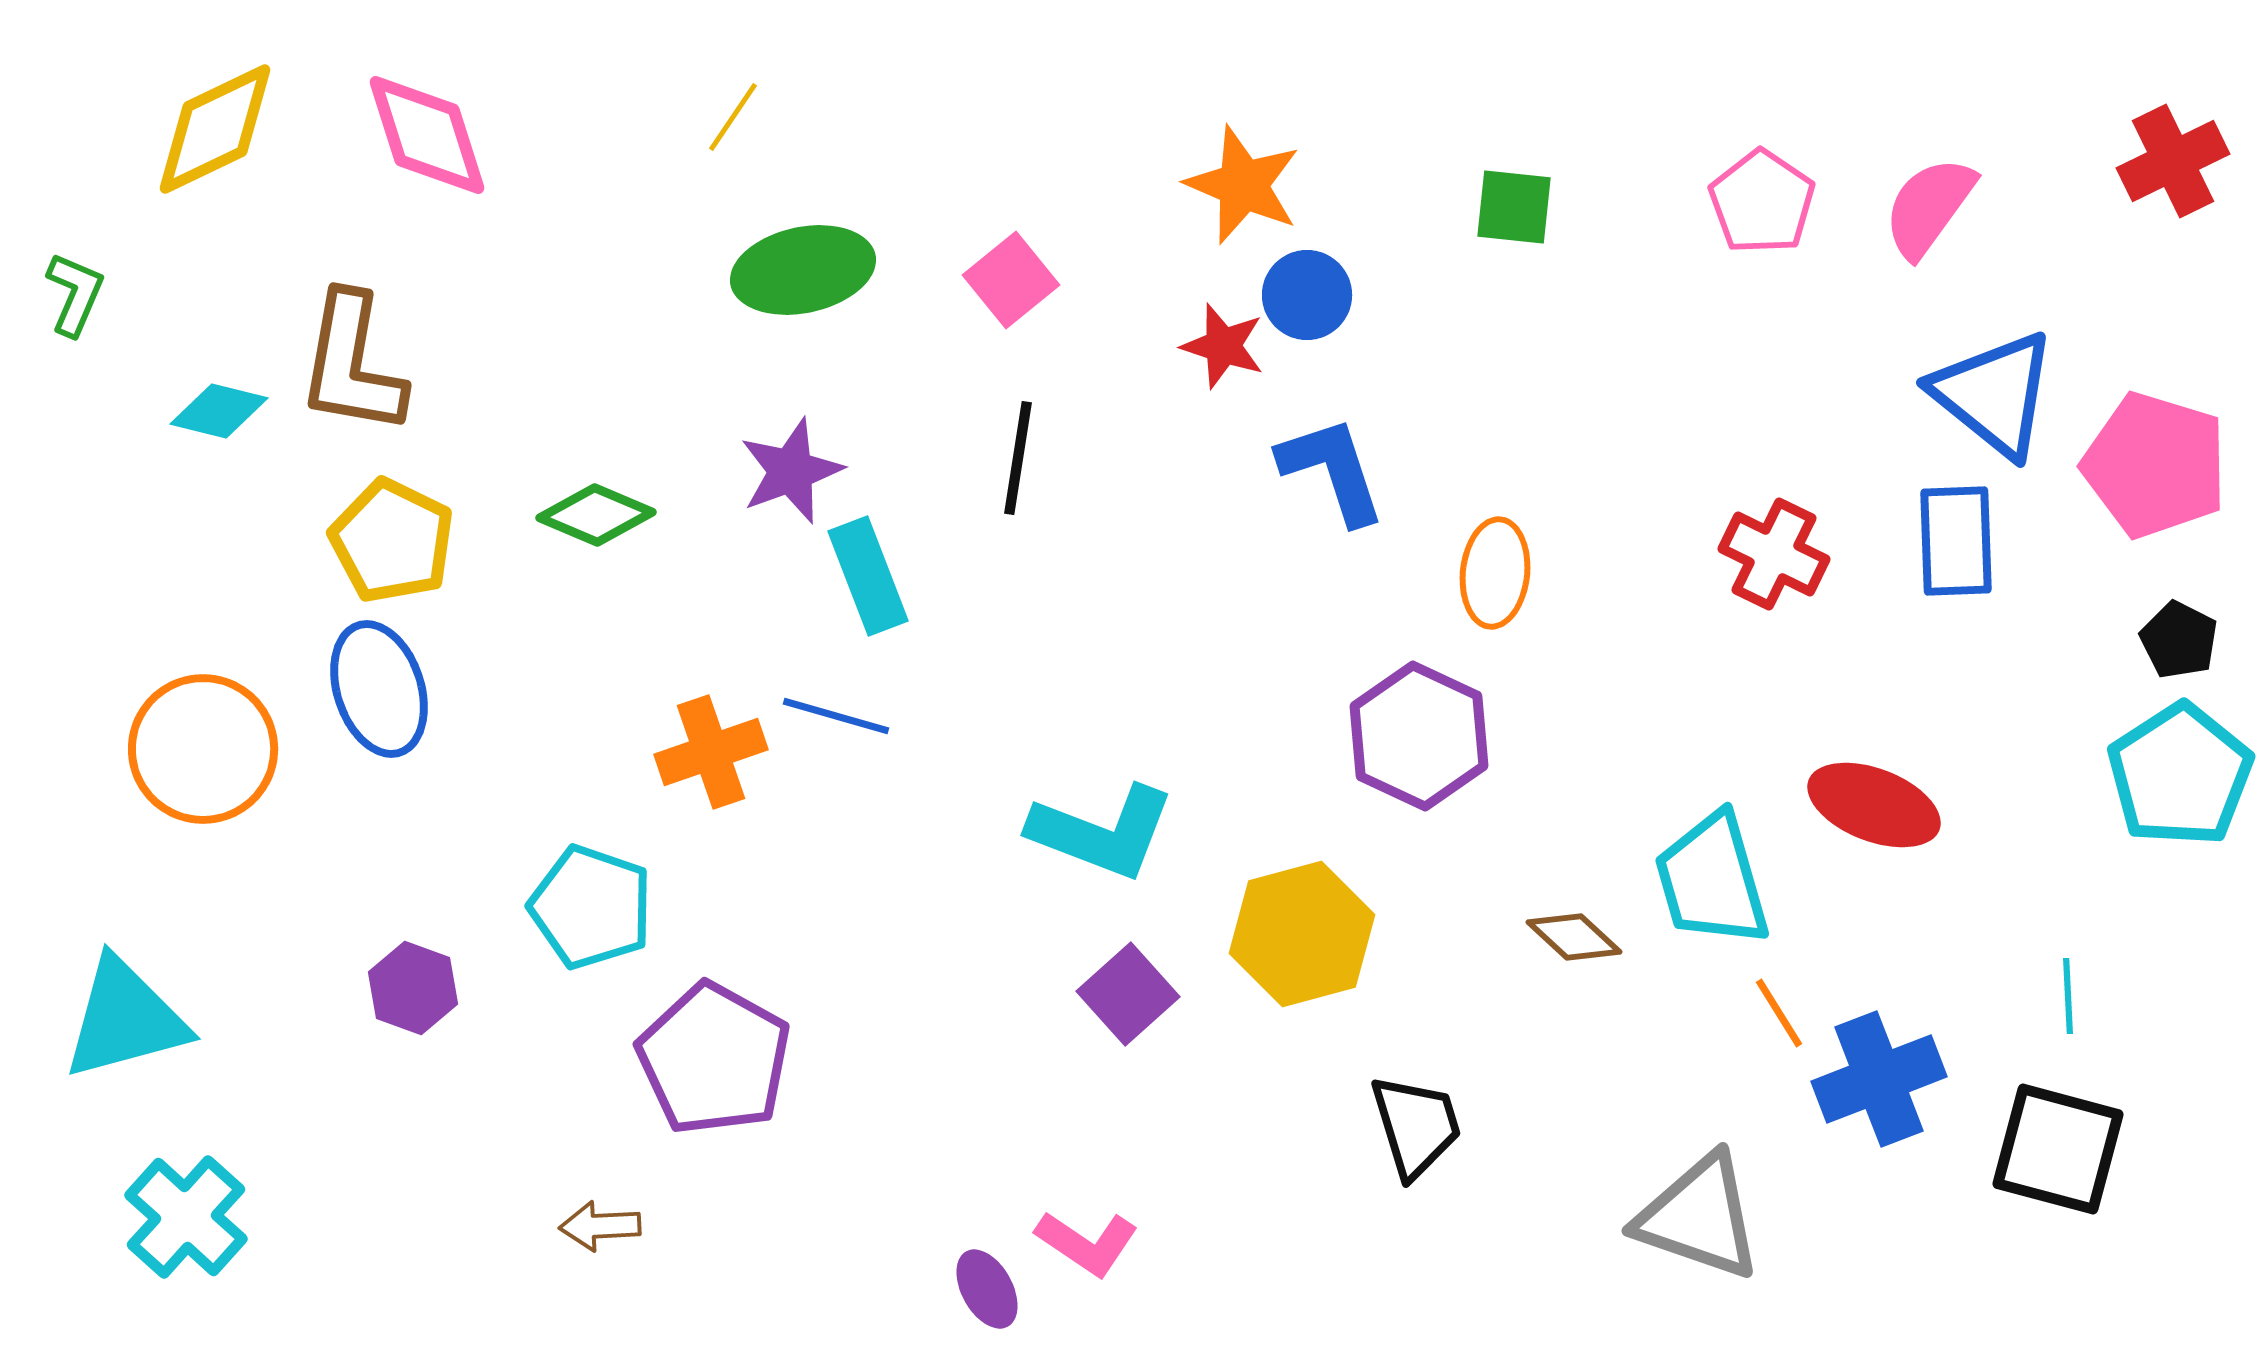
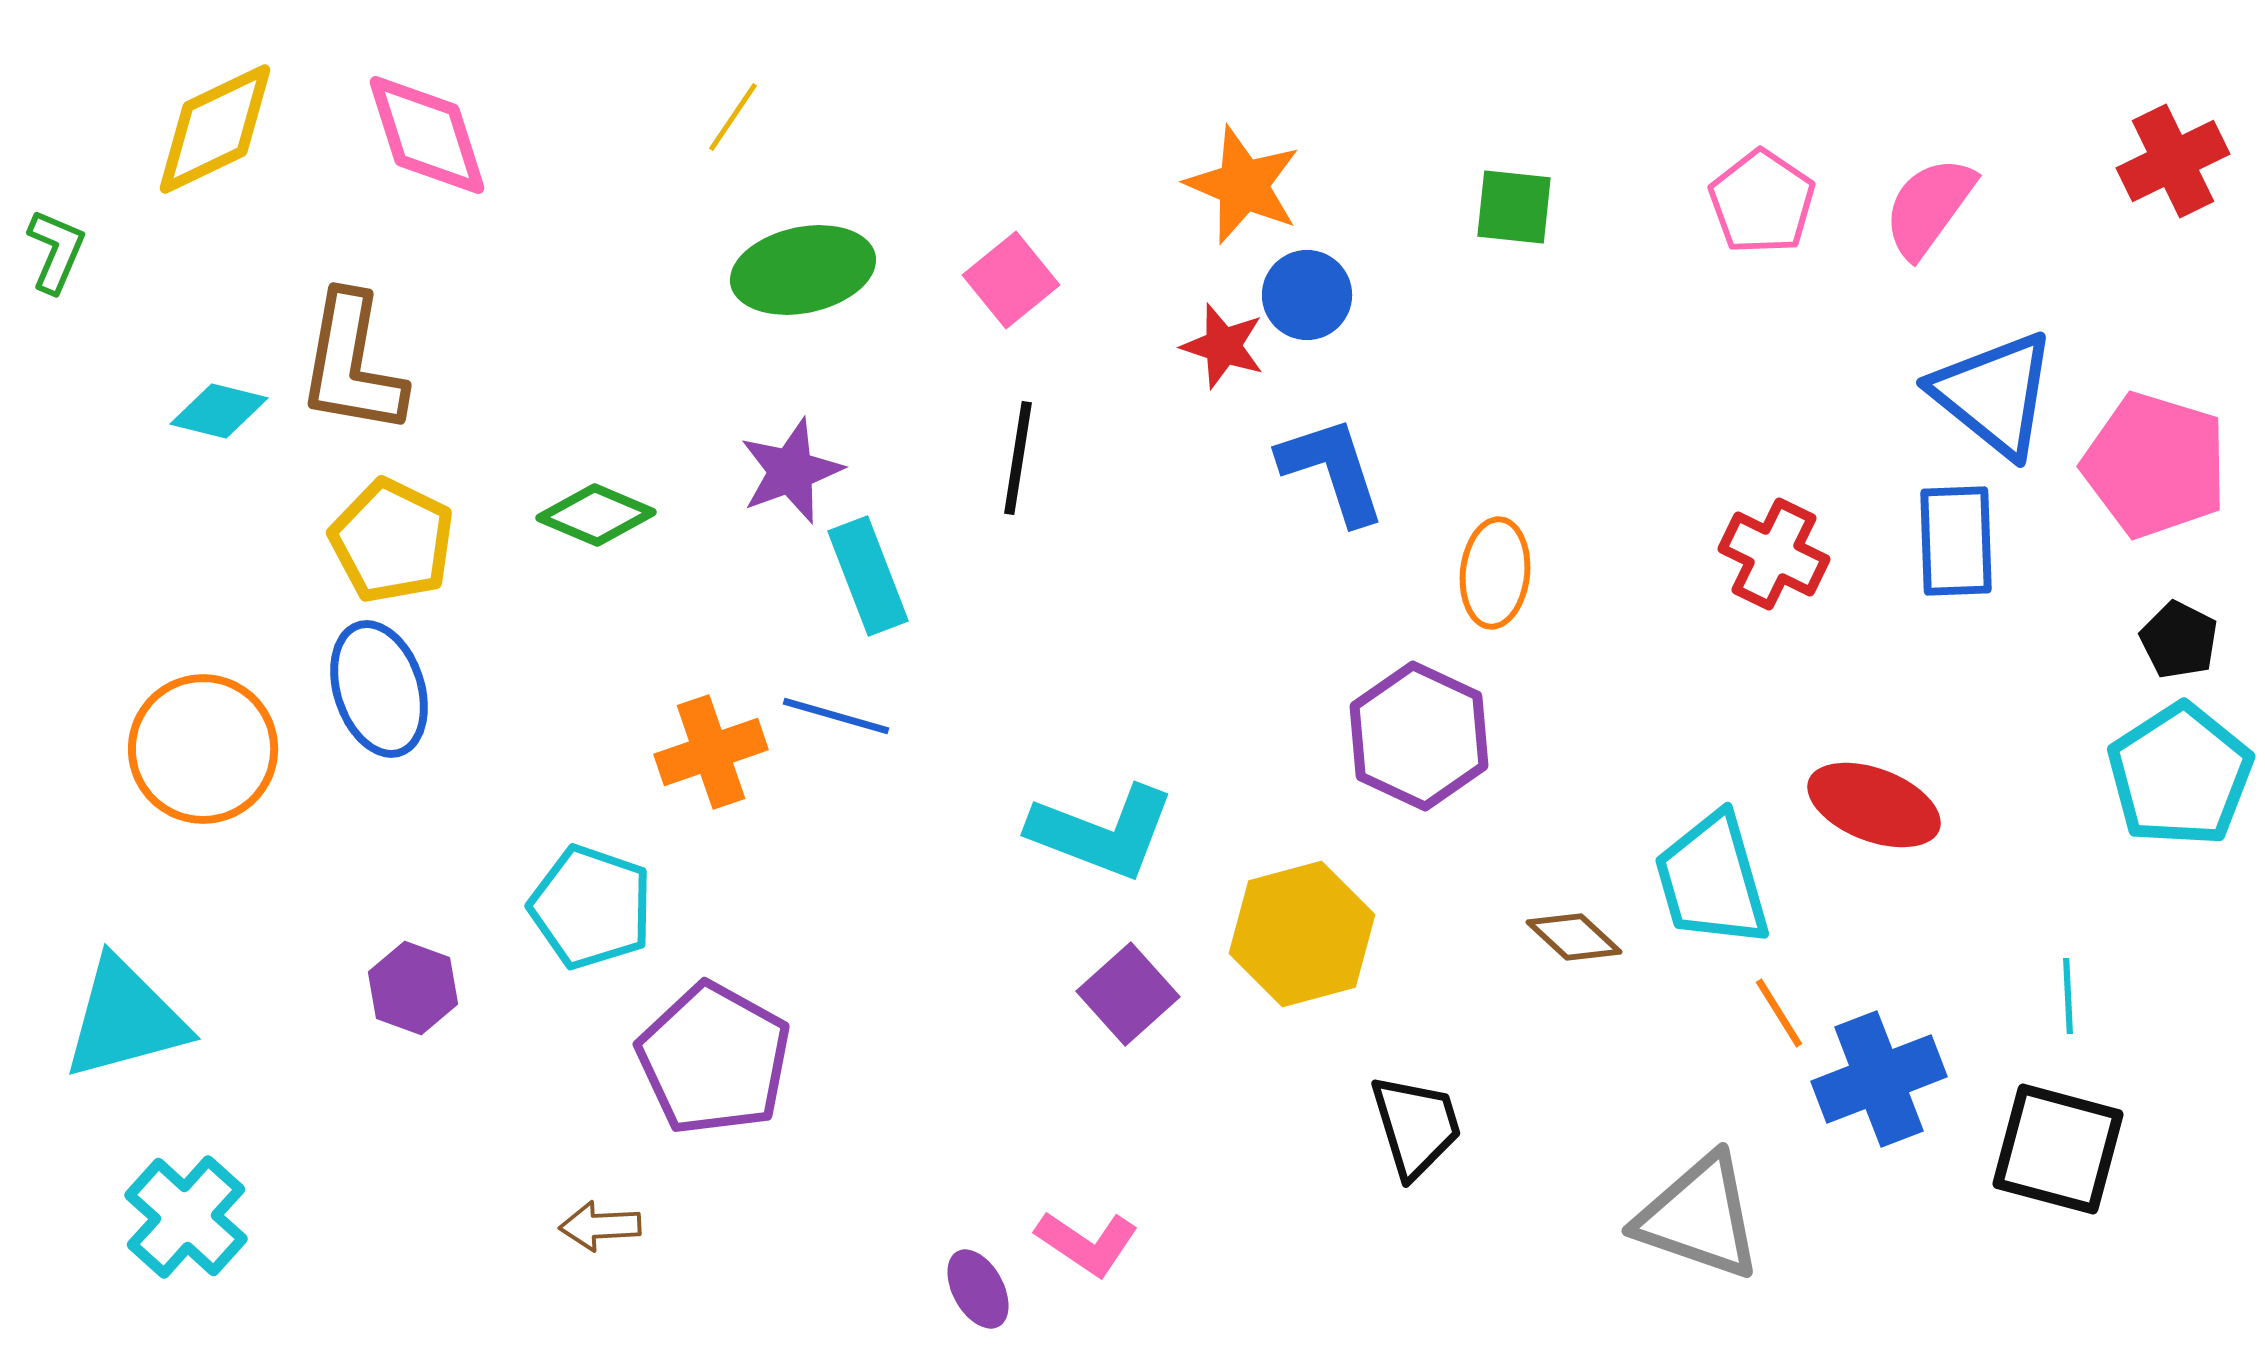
green L-shape at (75, 294): moved 19 px left, 43 px up
purple ellipse at (987, 1289): moved 9 px left
